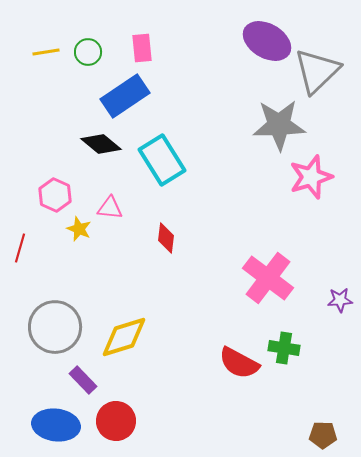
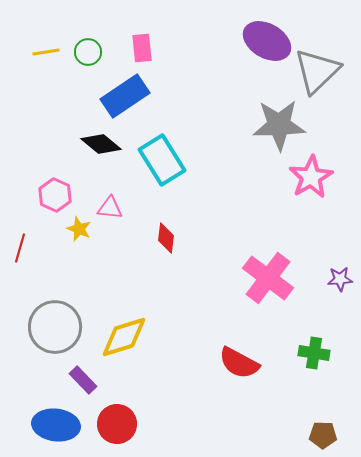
pink star: rotated 12 degrees counterclockwise
purple star: moved 21 px up
green cross: moved 30 px right, 5 px down
red circle: moved 1 px right, 3 px down
